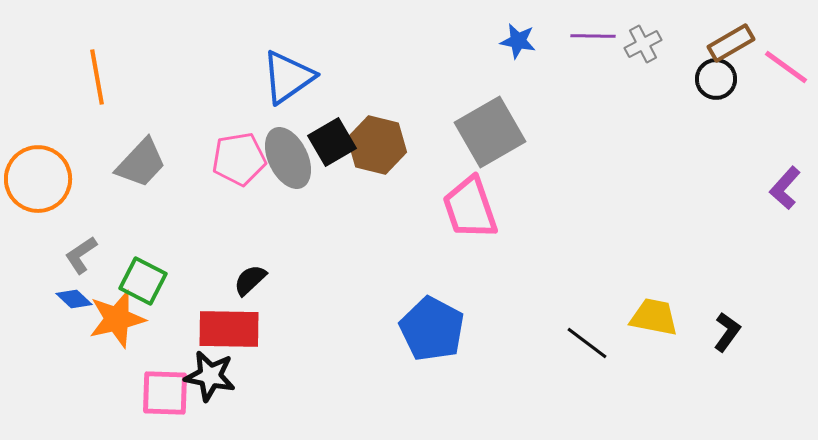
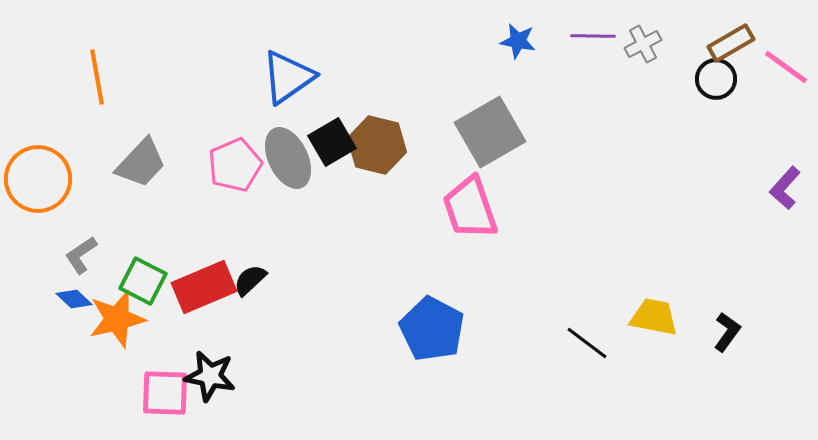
pink pentagon: moved 4 px left, 6 px down; rotated 14 degrees counterclockwise
red rectangle: moved 25 px left, 42 px up; rotated 24 degrees counterclockwise
